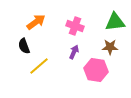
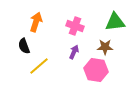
orange arrow: rotated 36 degrees counterclockwise
brown star: moved 5 px left
